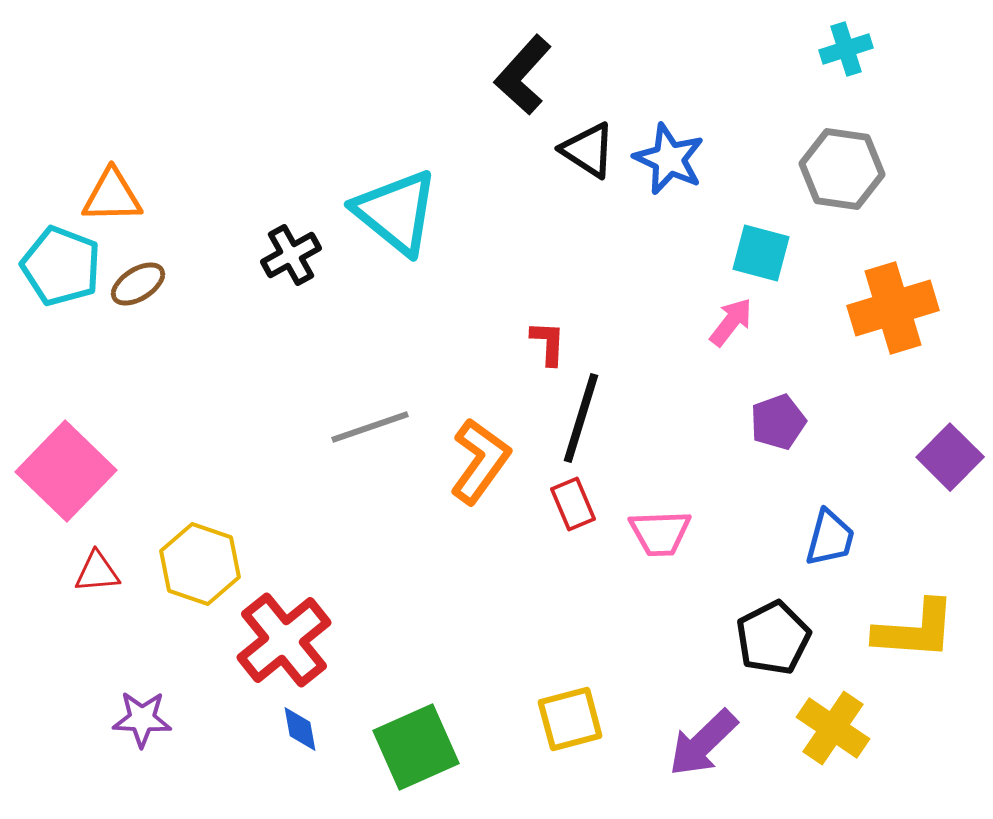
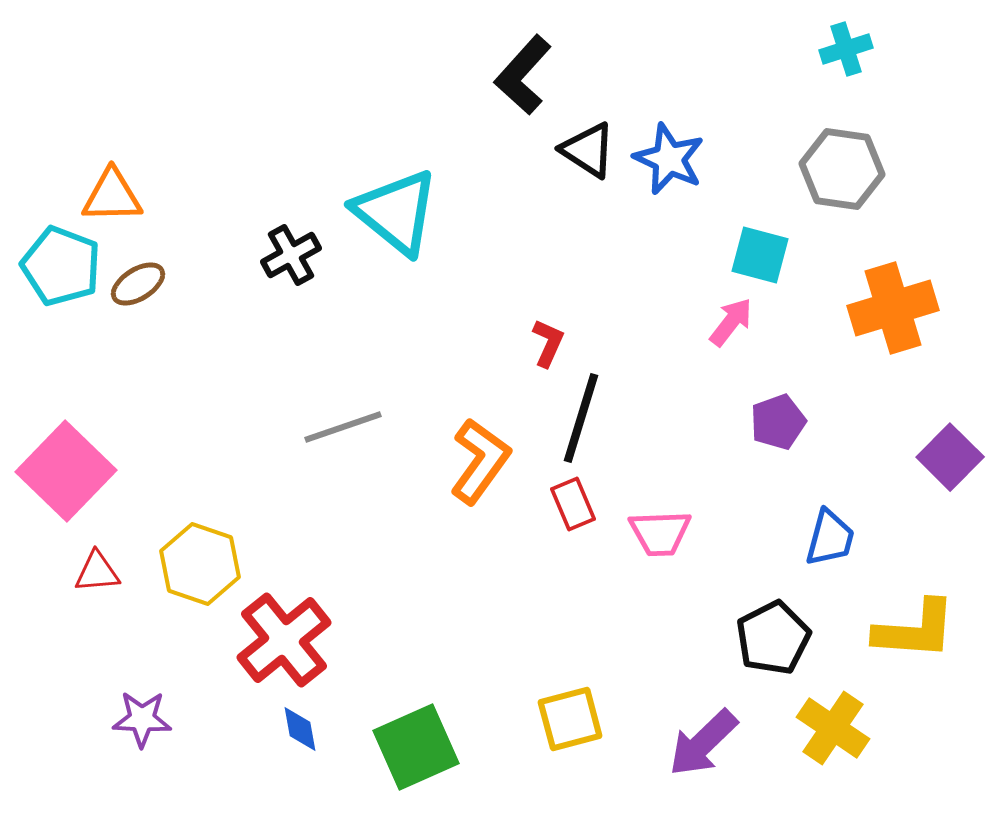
cyan square: moved 1 px left, 2 px down
red L-shape: rotated 21 degrees clockwise
gray line: moved 27 px left
